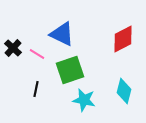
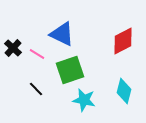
red diamond: moved 2 px down
black line: rotated 56 degrees counterclockwise
